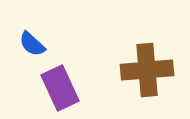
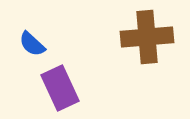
brown cross: moved 33 px up
